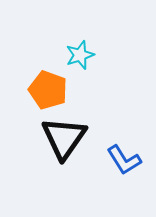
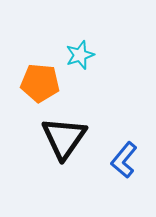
orange pentagon: moved 8 px left, 7 px up; rotated 15 degrees counterclockwise
blue L-shape: rotated 72 degrees clockwise
